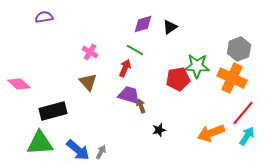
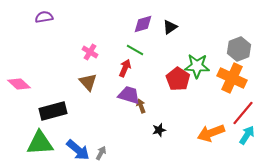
red pentagon: rotated 30 degrees counterclockwise
cyan arrow: moved 1 px up
gray arrow: moved 1 px down
